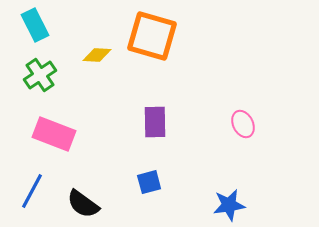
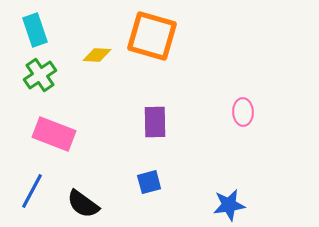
cyan rectangle: moved 5 px down; rotated 8 degrees clockwise
pink ellipse: moved 12 px up; rotated 24 degrees clockwise
